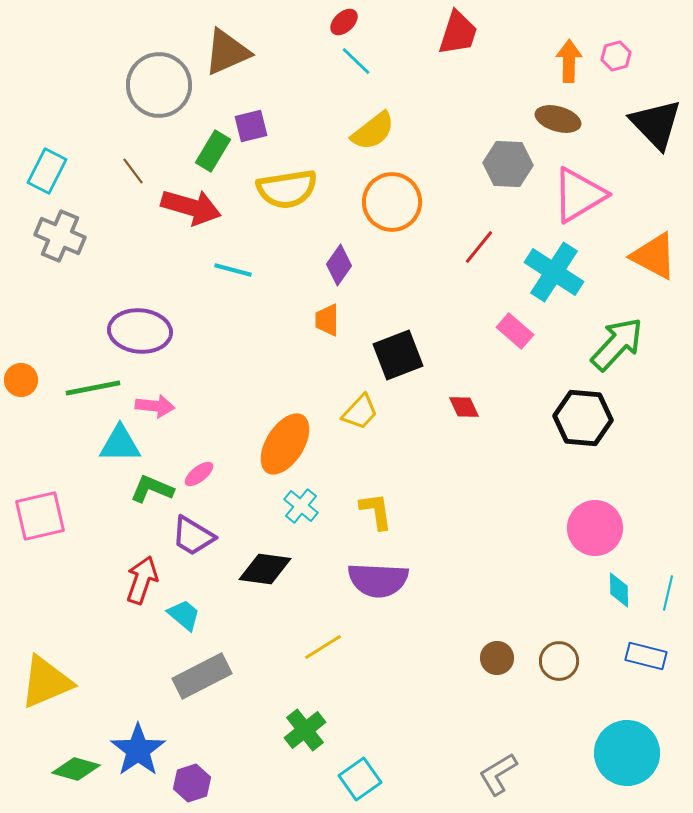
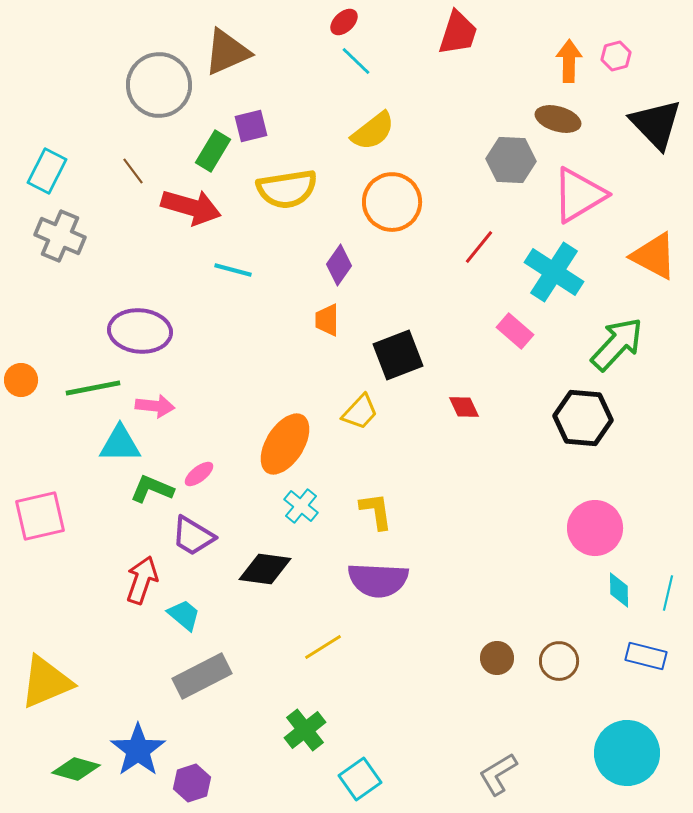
gray hexagon at (508, 164): moved 3 px right, 4 px up
